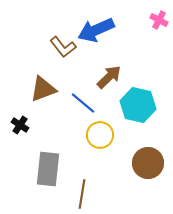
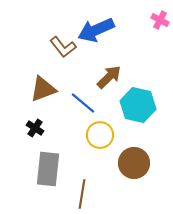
pink cross: moved 1 px right
black cross: moved 15 px right, 3 px down
brown circle: moved 14 px left
